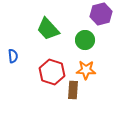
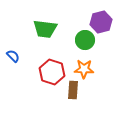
purple hexagon: moved 8 px down
green trapezoid: moved 3 px left; rotated 40 degrees counterclockwise
blue semicircle: rotated 40 degrees counterclockwise
orange star: moved 2 px left, 1 px up
